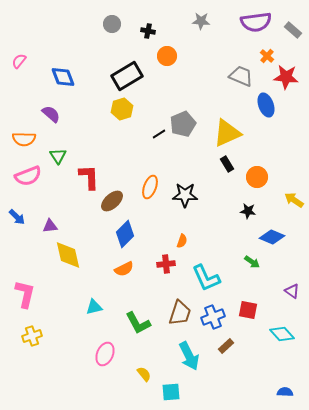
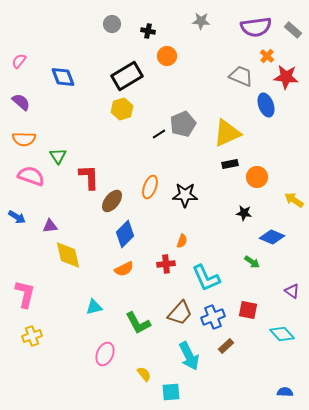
purple semicircle at (256, 22): moved 5 px down
purple semicircle at (51, 114): moved 30 px left, 12 px up
black rectangle at (227, 164): moved 3 px right; rotated 70 degrees counterclockwise
pink semicircle at (28, 176): moved 3 px right; rotated 140 degrees counterclockwise
brown ellipse at (112, 201): rotated 10 degrees counterclockwise
black star at (248, 211): moved 4 px left, 2 px down
blue arrow at (17, 217): rotated 12 degrees counterclockwise
brown trapezoid at (180, 313): rotated 24 degrees clockwise
